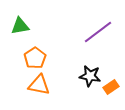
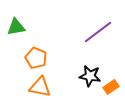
green triangle: moved 4 px left, 1 px down
orange pentagon: moved 1 px right; rotated 15 degrees counterclockwise
orange triangle: moved 1 px right, 2 px down
